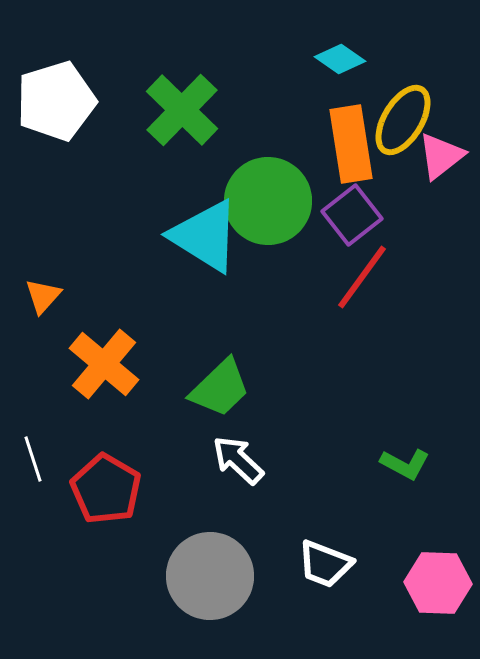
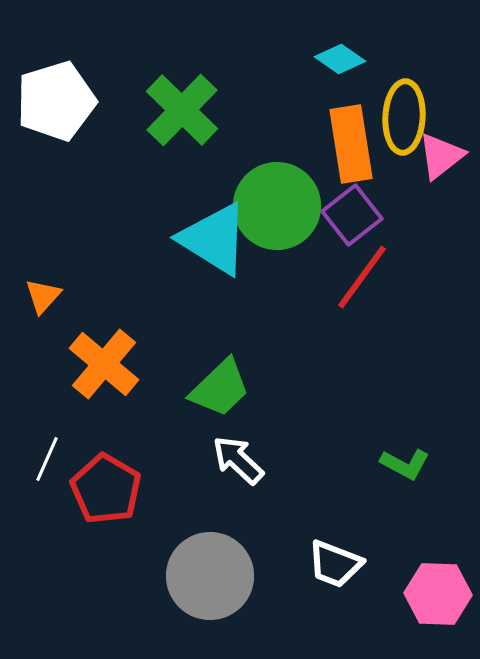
yellow ellipse: moved 1 px right, 3 px up; rotated 28 degrees counterclockwise
green circle: moved 9 px right, 5 px down
cyan triangle: moved 9 px right, 3 px down
white line: moved 14 px right; rotated 42 degrees clockwise
white trapezoid: moved 10 px right
pink hexagon: moved 11 px down
